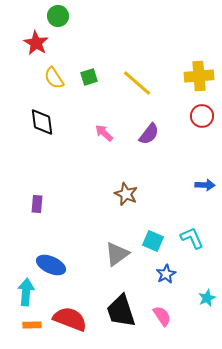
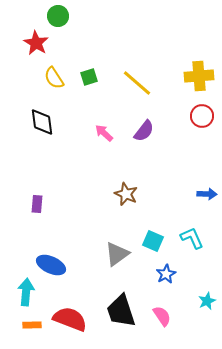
purple semicircle: moved 5 px left, 3 px up
blue arrow: moved 2 px right, 9 px down
cyan star: moved 3 px down
